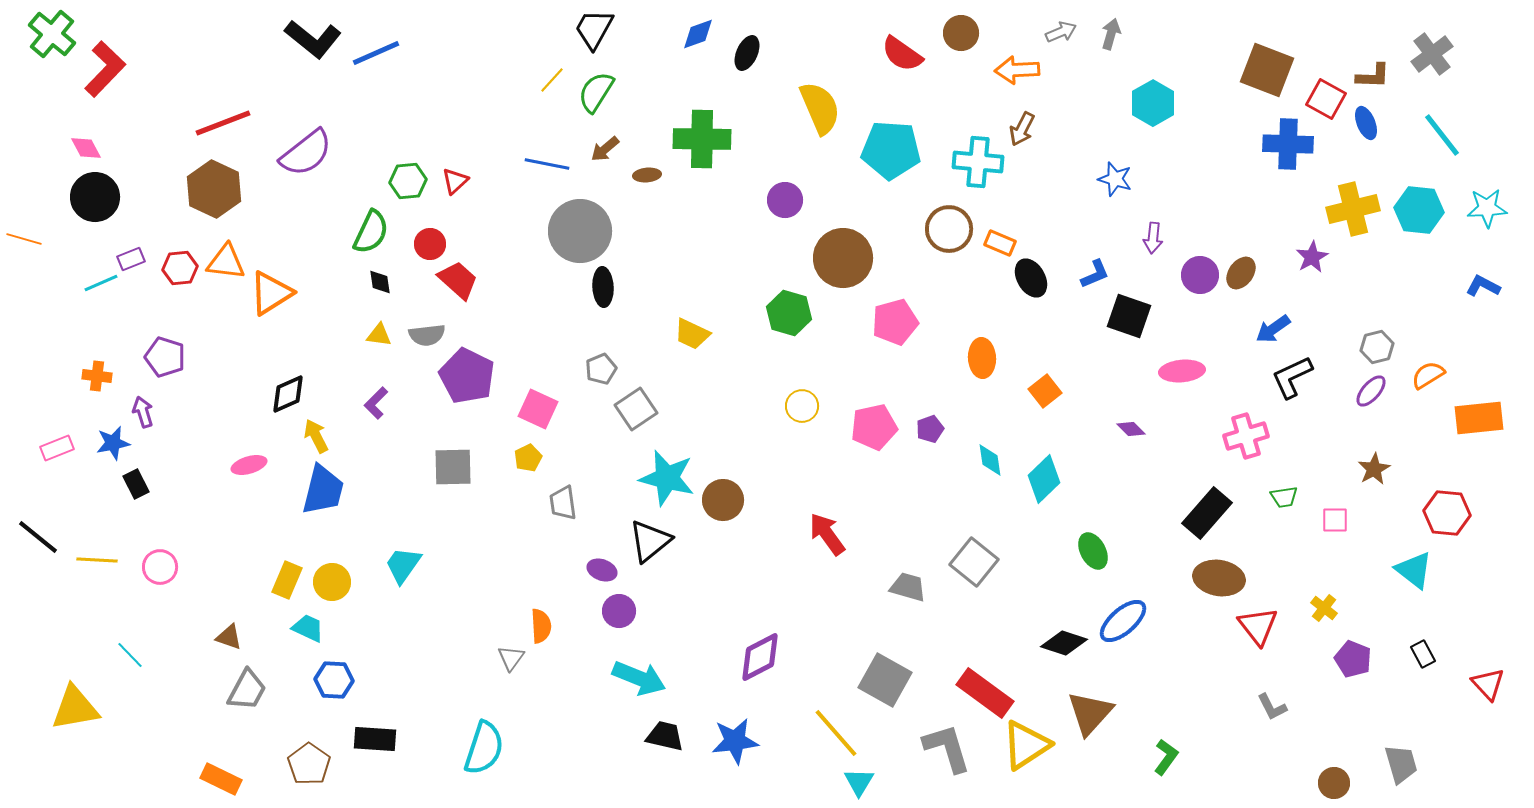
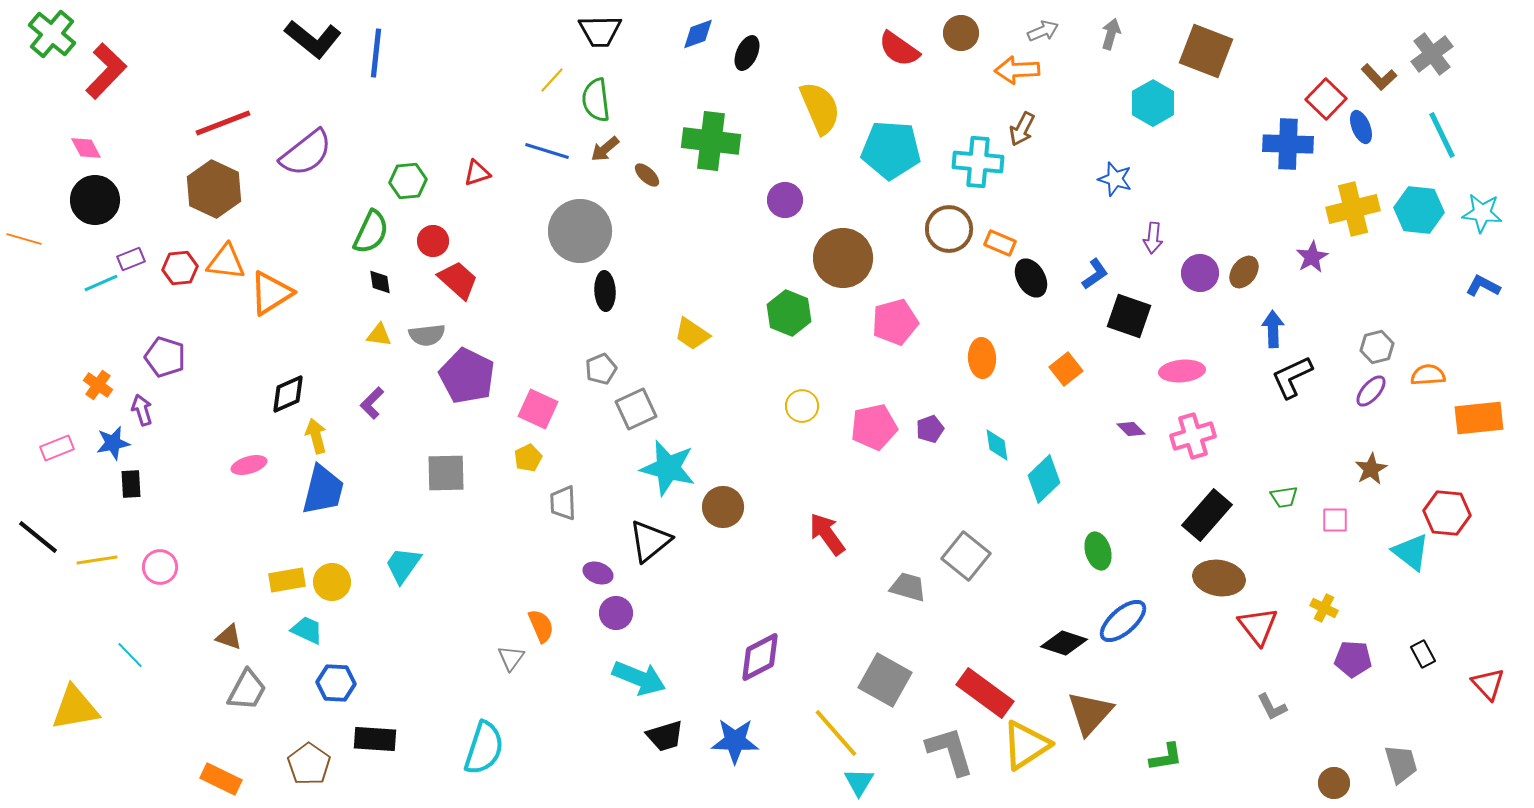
black trapezoid at (594, 29): moved 6 px right, 2 px down; rotated 120 degrees counterclockwise
gray arrow at (1061, 32): moved 18 px left, 1 px up
blue line at (376, 53): rotated 60 degrees counterclockwise
red semicircle at (902, 54): moved 3 px left, 5 px up
red L-shape at (105, 69): moved 1 px right, 2 px down
brown square at (1267, 70): moved 61 px left, 19 px up
brown L-shape at (1373, 76): moved 6 px right, 1 px down; rotated 45 degrees clockwise
green semicircle at (596, 92): moved 8 px down; rotated 39 degrees counterclockwise
red square at (1326, 99): rotated 15 degrees clockwise
blue ellipse at (1366, 123): moved 5 px left, 4 px down
cyan line at (1442, 135): rotated 12 degrees clockwise
green cross at (702, 139): moved 9 px right, 2 px down; rotated 6 degrees clockwise
blue line at (547, 164): moved 13 px up; rotated 6 degrees clockwise
brown ellipse at (647, 175): rotated 48 degrees clockwise
red triangle at (455, 181): moved 22 px right, 8 px up; rotated 24 degrees clockwise
black circle at (95, 197): moved 3 px down
cyan star at (1487, 208): moved 5 px left, 5 px down; rotated 9 degrees clockwise
red circle at (430, 244): moved 3 px right, 3 px up
brown ellipse at (1241, 273): moved 3 px right, 1 px up
blue L-shape at (1095, 274): rotated 12 degrees counterclockwise
purple circle at (1200, 275): moved 2 px up
black ellipse at (603, 287): moved 2 px right, 4 px down
green hexagon at (789, 313): rotated 6 degrees clockwise
blue arrow at (1273, 329): rotated 123 degrees clockwise
yellow trapezoid at (692, 334): rotated 9 degrees clockwise
orange semicircle at (1428, 375): rotated 28 degrees clockwise
orange cross at (97, 376): moved 1 px right, 9 px down; rotated 28 degrees clockwise
orange square at (1045, 391): moved 21 px right, 22 px up
purple L-shape at (376, 403): moved 4 px left
gray square at (636, 409): rotated 9 degrees clockwise
purple arrow at (143, 412): moved 1 px left, 2 px up
yellow arrow at (316, 436): rotated 12 degrees clockwise
pink cross at (1246, 436): moved 53 px left
cyan diamond at (990, 460): moved 7 px right, 15 px up
gray square at (453, 467): moved 7 px left, 6 px down
brown star at (1374, 469): moved 3 px left
cyan star at (667, 478): moved 1 px right, 10 px up
black rectangle at (136, 484): moved 5 px left; rotated 24 degrees clockwise
brown circle at (723, 500): moved 7 px down
gray trapezoid at (563, 503): rotated 6 degrees clockwise
black rectangle at (1207, 513): moved 2 px down
green ellipse at (1093, 551): moved 5 px right; rotated 12 degrees clockwise
yellow line at (97, 560): rotated 12 degrees counterclockwise
gray square at (974, 562): moved 8 px left, 6 px up
purple ellipse at (602, 570): moved 4 px left, 3 px down
cyan triangle at (1414, 570): moved 3 px left, 18 px up
yellow rectangle at (287, 580): rotated 57 degrees clockwise
yellow cross at (1324, 608): rotated 12 degrees counterclockwise
purple circle at (619, 611): moved 3 px left, 2 px down
orange semicircle at (541, 626): rotated 20 degrees counterclockwise
cyan trapezoid at (308, 628): moved 1 px left, 2 px down
purple pentagon at (1353, 659): rotated 18 degrees counterclockwise
blue hexagon at (334, 680): moved 2 px right, 3 px down
black trapezoid at (665, 736): rotated 150 degrees clockwise
blue star at (735, 741): rotated 9 degrees clockwise
gray L-shape at (947, 748): moved 3 px right, 3 px down
green L-shape at (1166, 757): rotated 45 degrees clockwise
